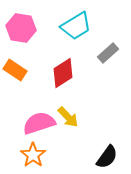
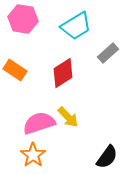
pink hexagon: moved 2 px right, 9 px up
